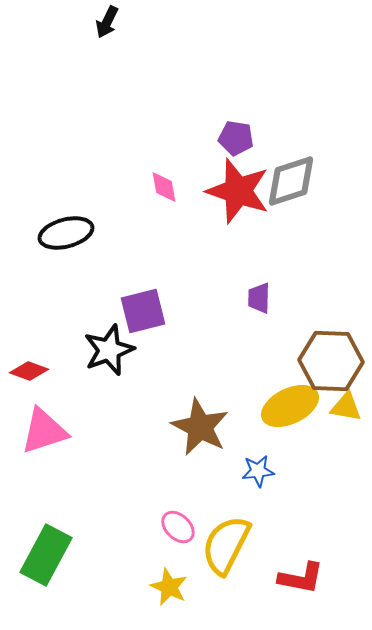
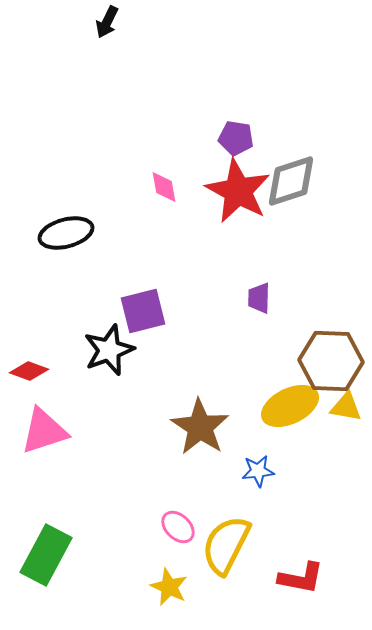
red star: rotated 10 degrees clockwise
brown star: rotated 6 degrees clockwise
